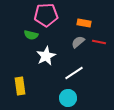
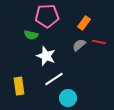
pink pentagon: moved 1 px right, 1 px down
orange rectangle: rotated 64 degrees counterclockwise
gray semicircle: moved 1 px right, 3 px down
white star: rotated 24 degrees counterclockwise
white line: moved 20 px left, 6 px down
yellow rectangle: moved 1 px left
